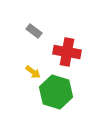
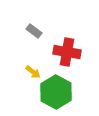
green hexagon: rotated 12 degrees clockwise
